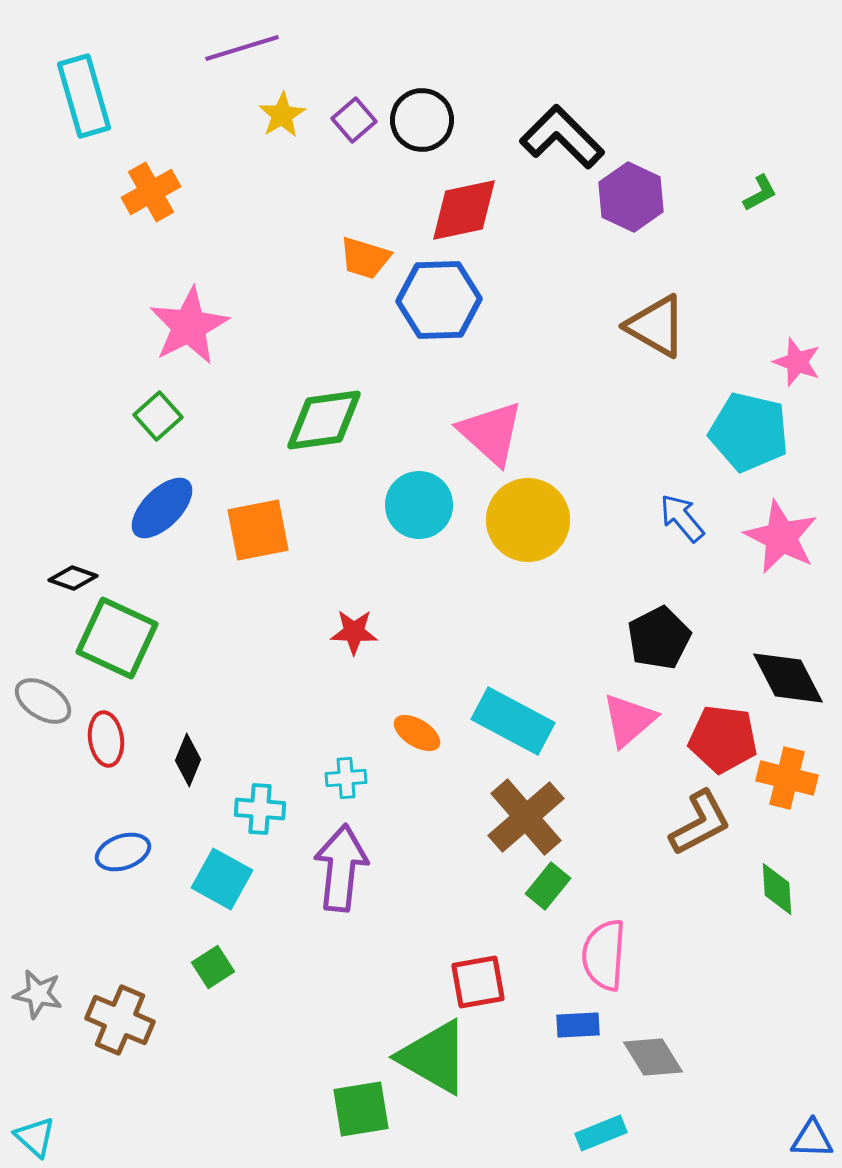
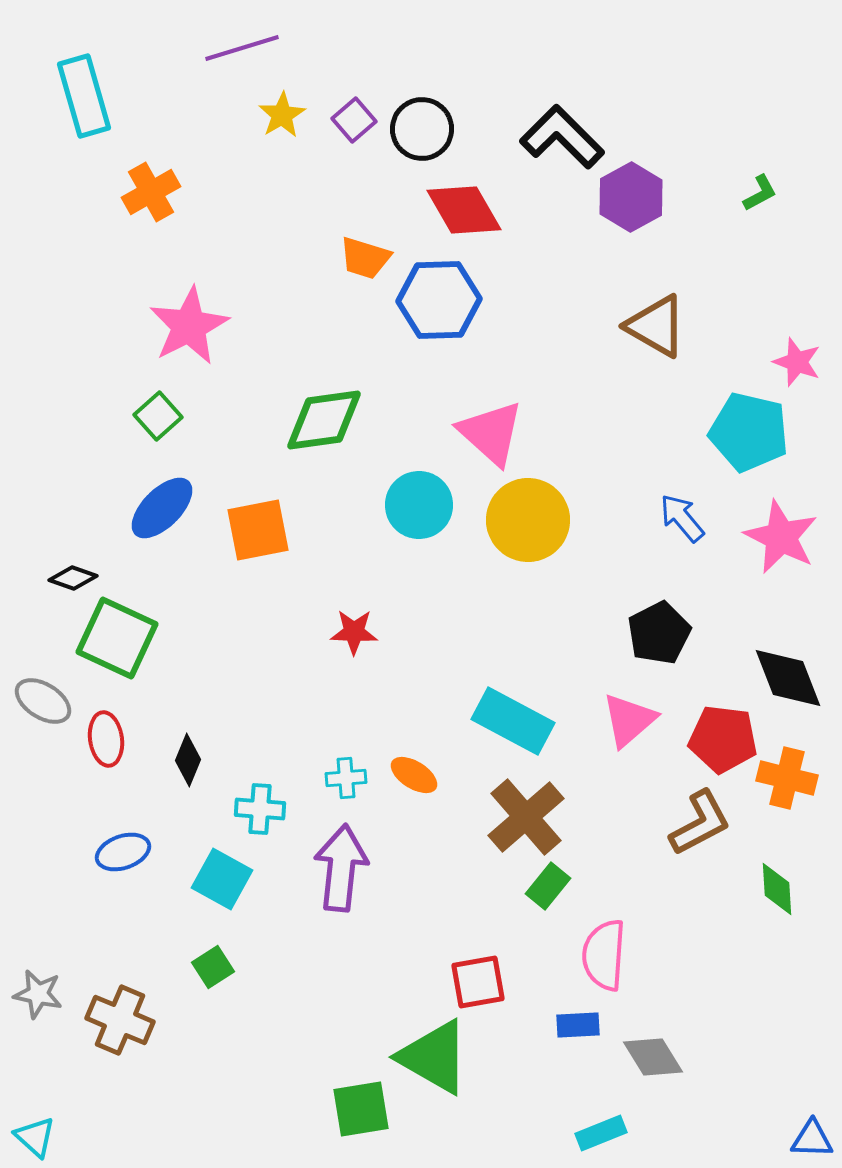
black circle at (422, 120): moved 9 px down
purple hexagon at (631, 197): rotated 6 degrees clockwise
red diamond at (464, 210): rotated 72 degrees clockwise
black pentagon at (659, 638): moved 5 px up
black diamond at (788, 678): rotated 6 degrees clockwise
orange ellipse at (417, 733): moved 3 px left, 42 px down
